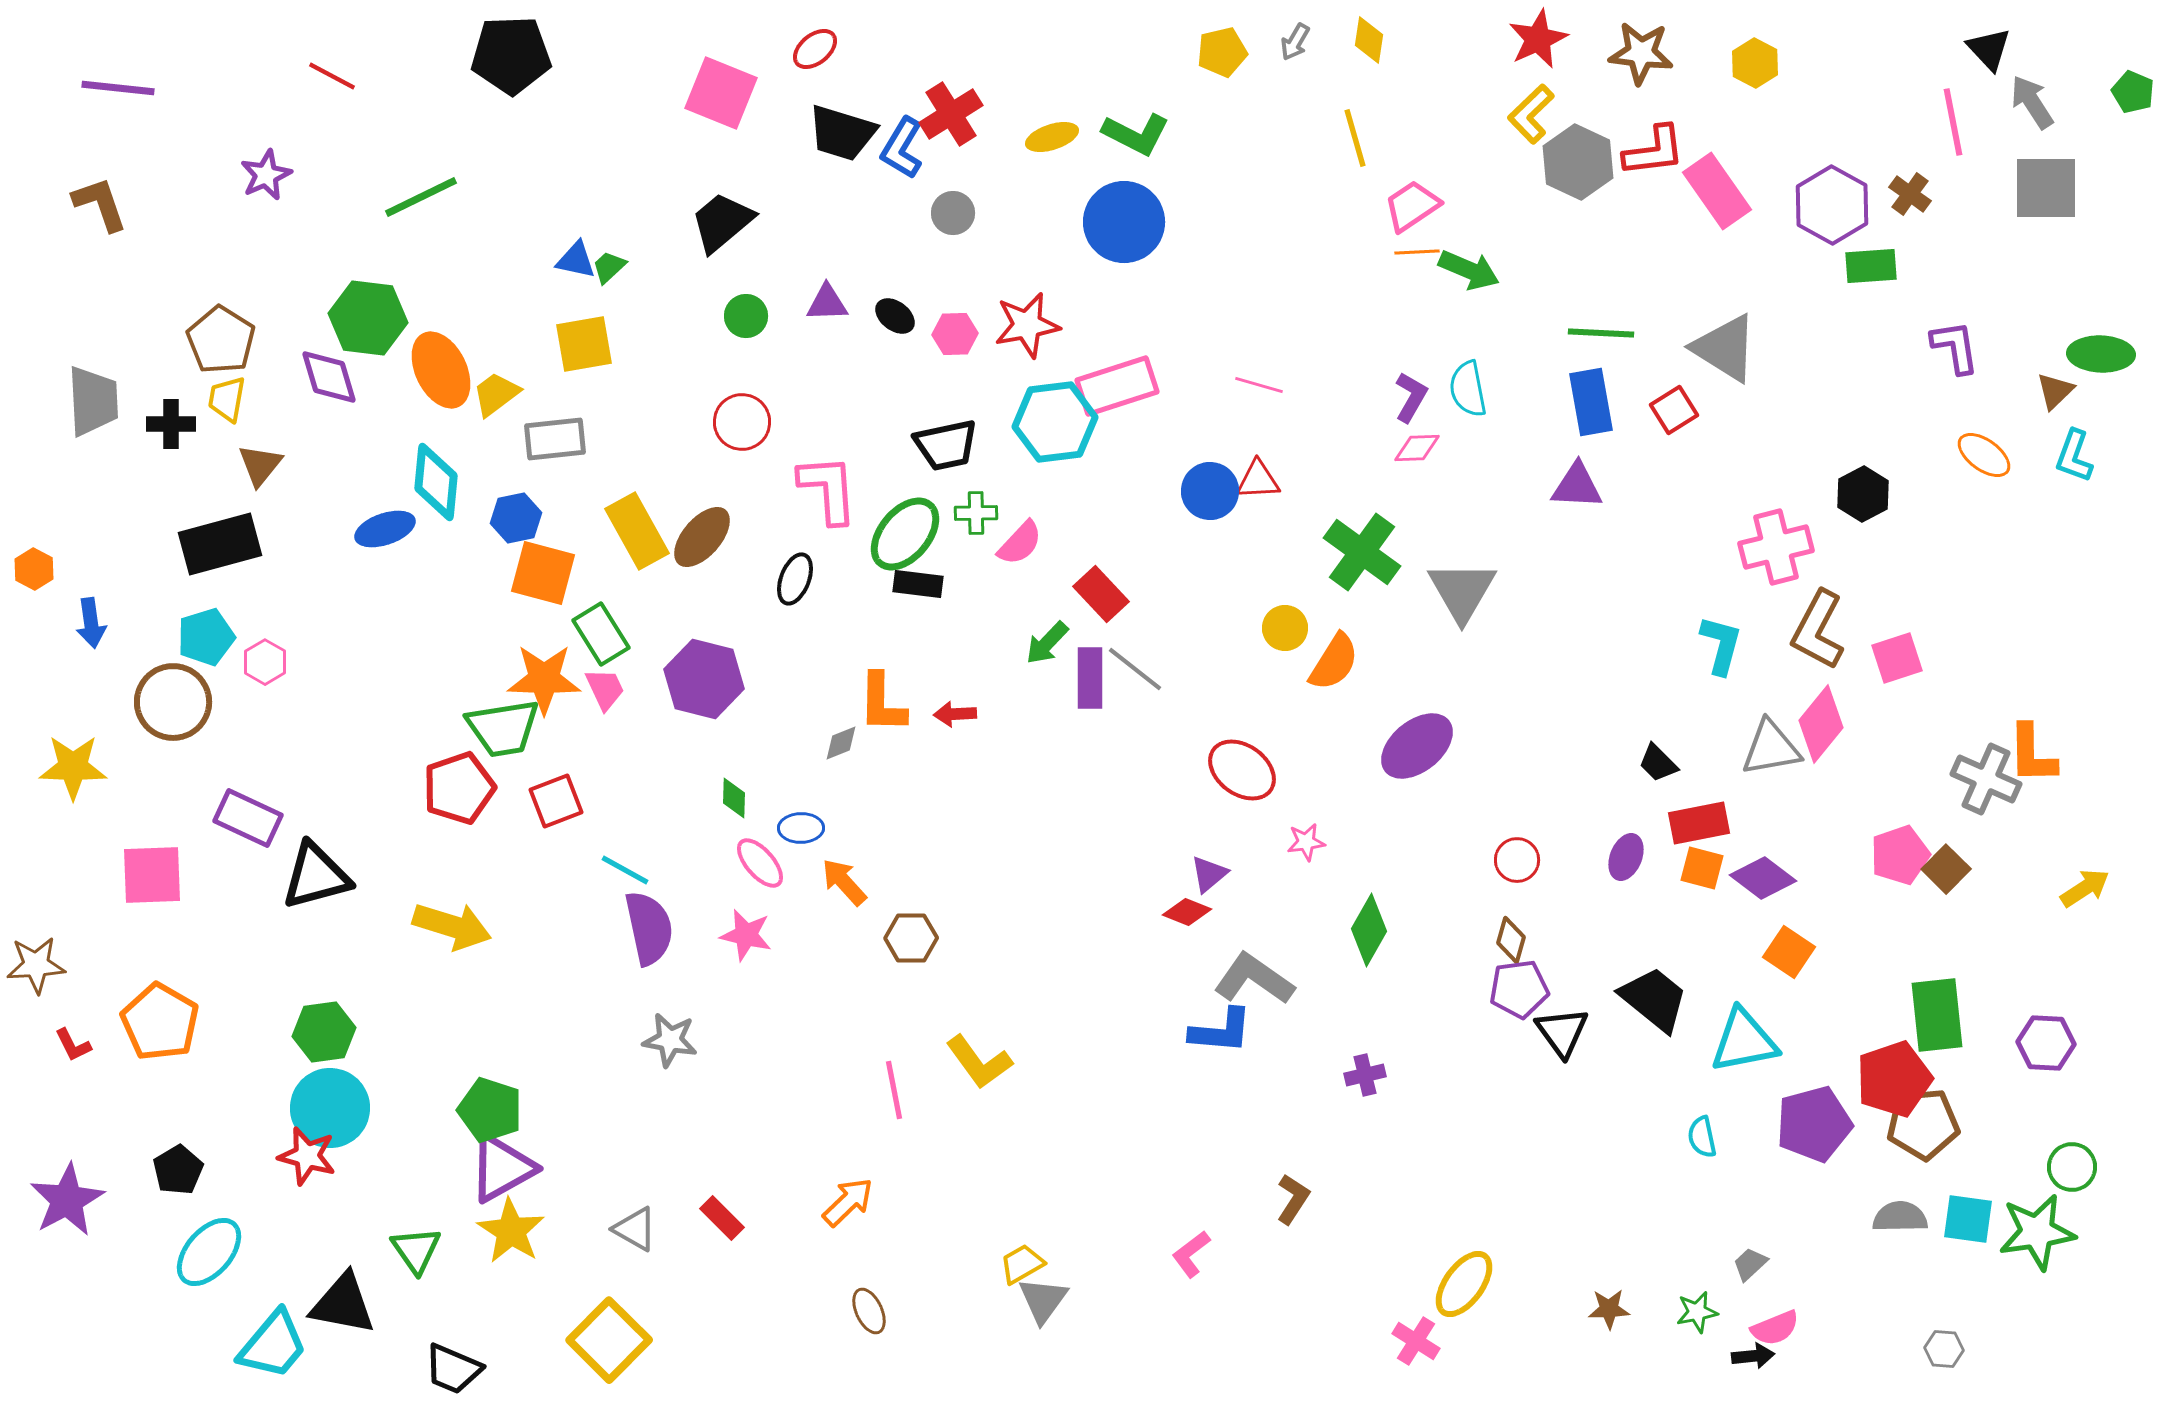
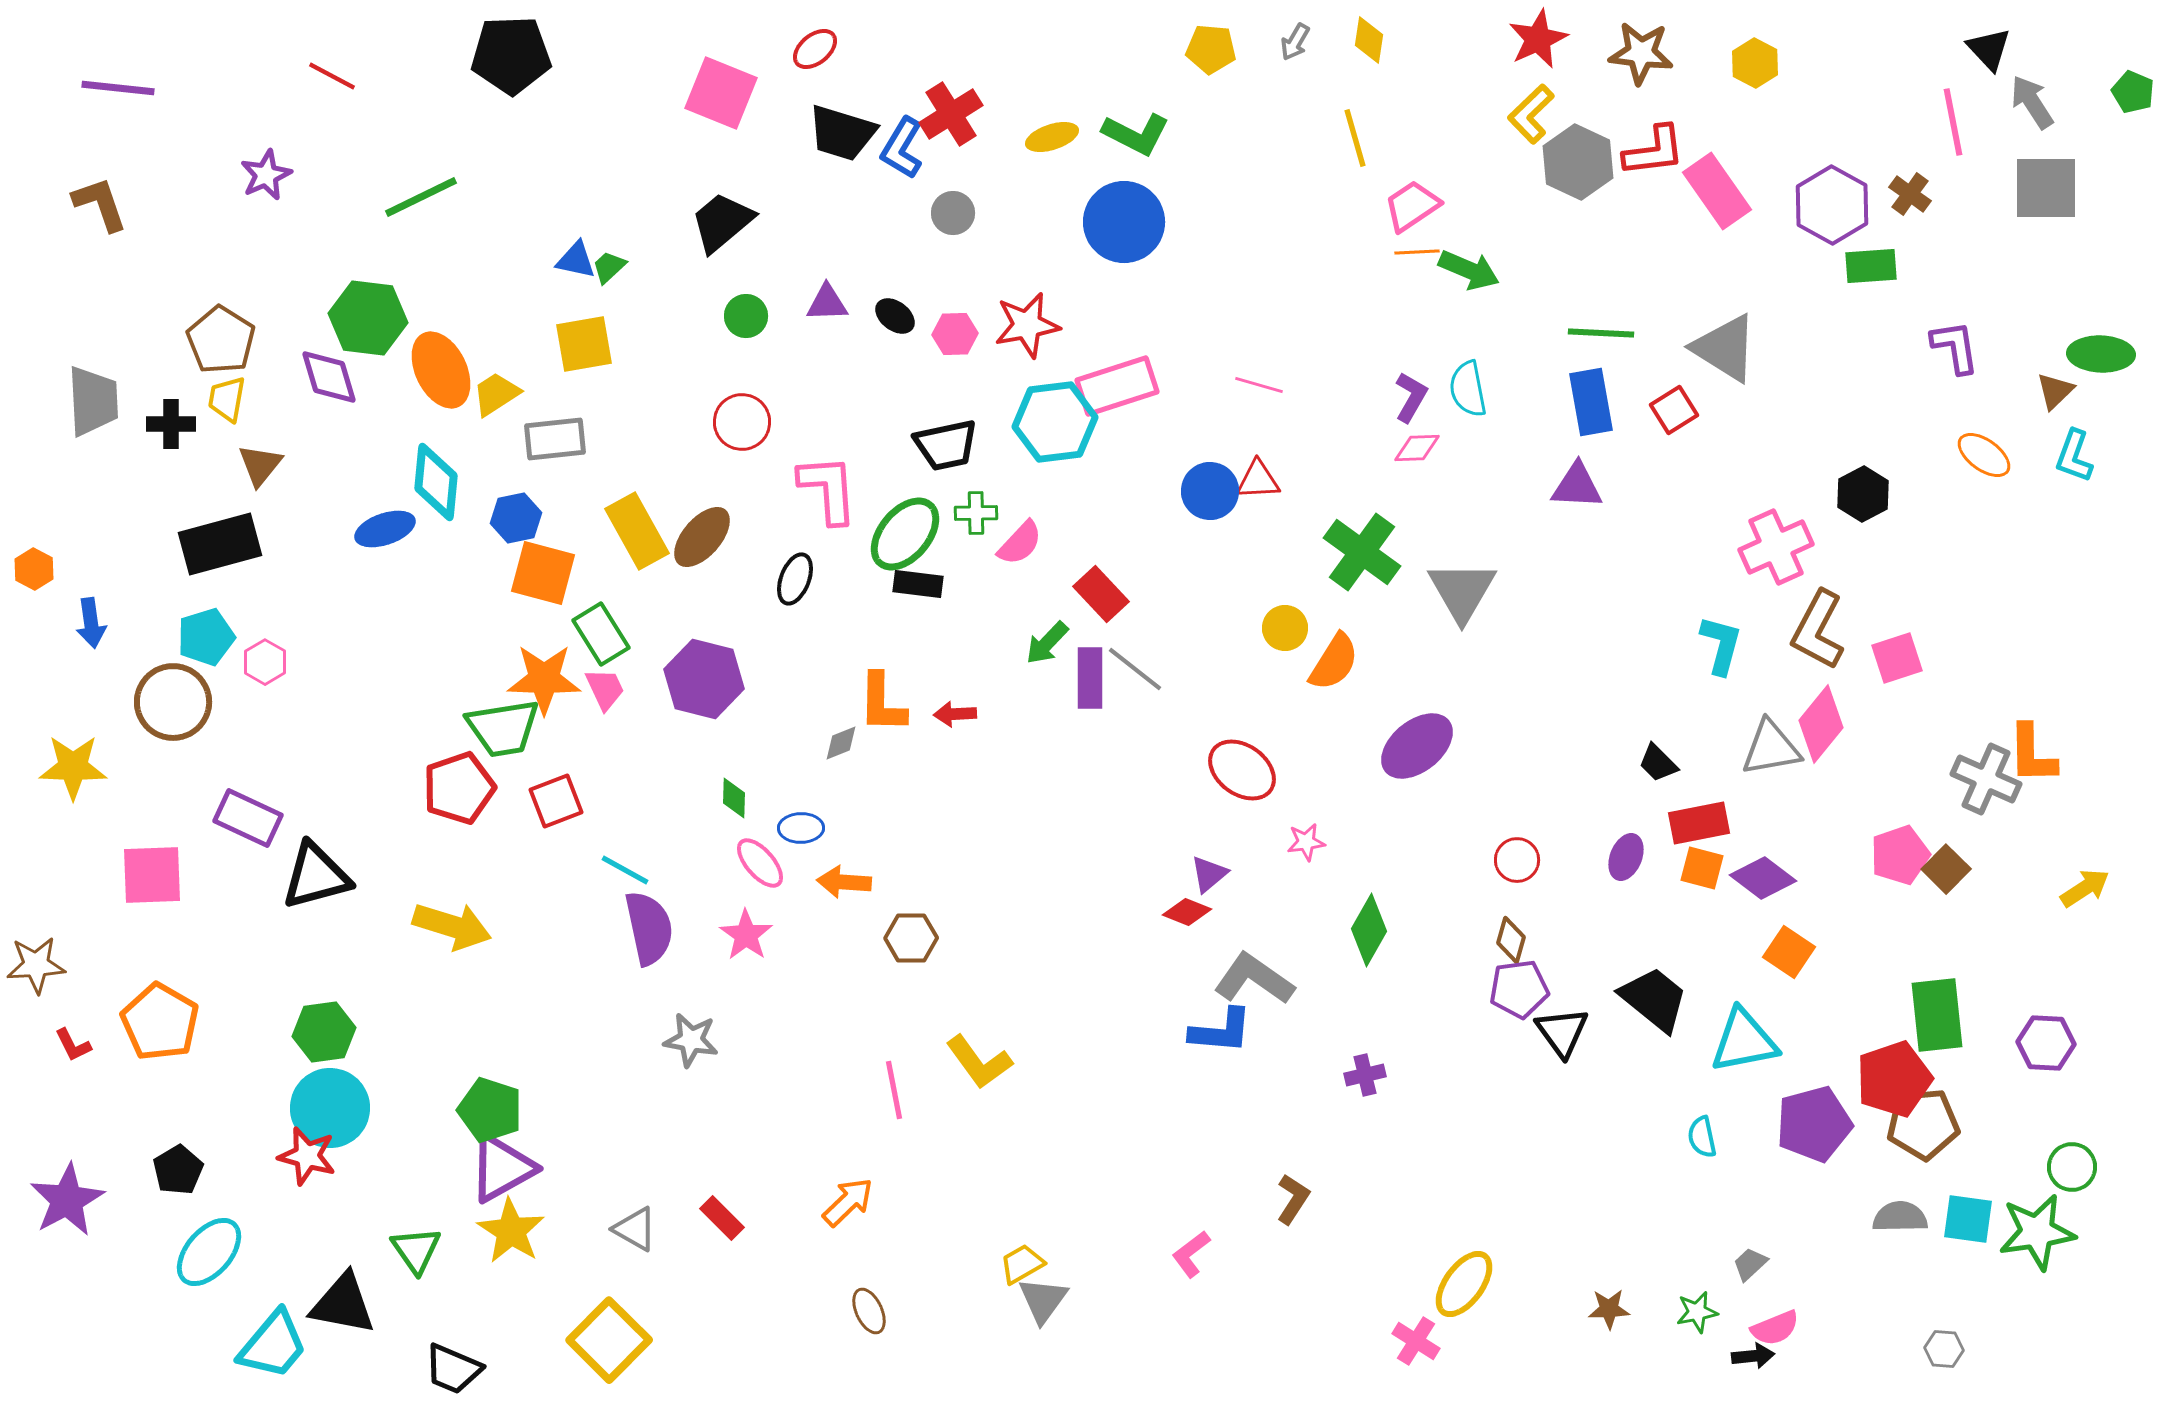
yellow pentagon at (1222, 52): moved 11 px left, 3 px up; rotated 18 degrees clockwise
yellow trapezoid at (496, 394): rotated 4 degrees clockwise
pink cross at (1776, 547): rotated 10 degrees counterclockwise
orange arrow at (844, 882): rotated 44 degrees counterclockwise
pink star at (746, 935): rotated 22 degrees clockwise
gray star at (670, 1040): moved 21 px right
